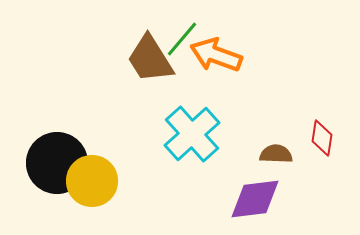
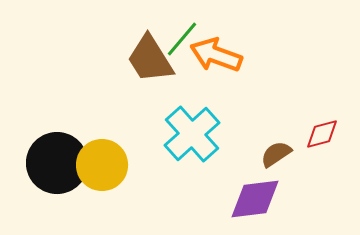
red diamond: moved 4 px up; rotated 66 degrees clockwise
brown semicircle: rotated 36 degrees counterclockwise
yellow circle: moved 10 px right, 16 px up
